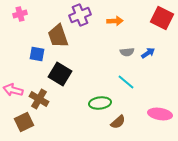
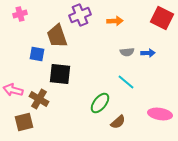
brown trapezoid: moved 1 px left
blue arrow: rotated 32 degrees clockwise
black square: rotated 25 degrees counterclockwise
green ellipse: rotated 45 degrees counterclockwise
brown square: rotated 12 degrees clockwise
